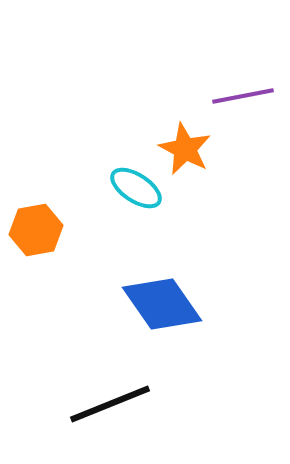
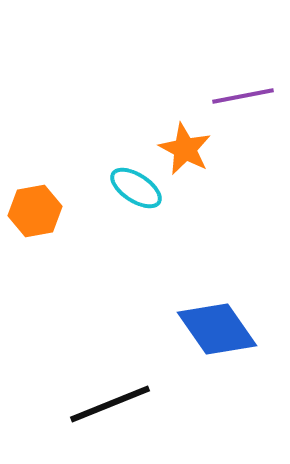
orange hexagon: moved 1 px left, 19 px up
blue diamond: moved 55 px right, 25 px down
